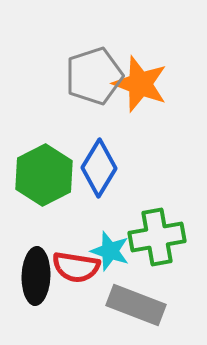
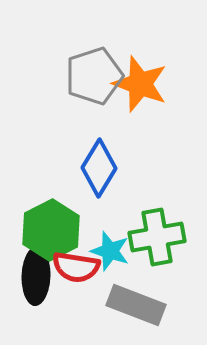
green hexagon: moved 7 px right, 55 px down
